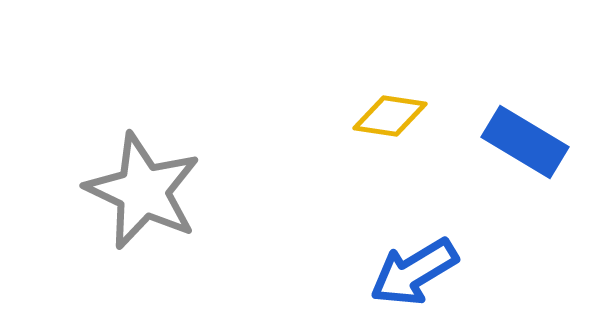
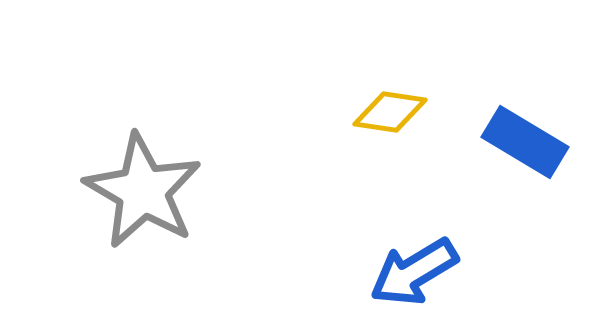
yellow diamond: moved 4 px up
gray star: rotated 5 degrees clockwise
